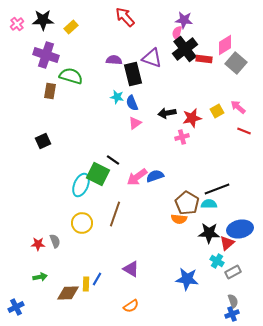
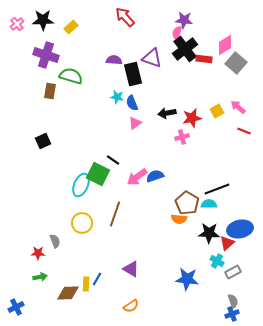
red star at (38, 244): moved 9 px down
